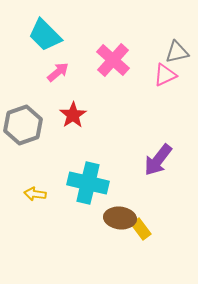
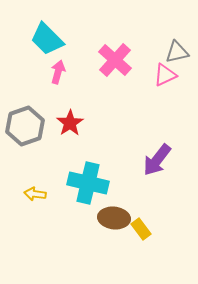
cyan trapezoid: moved 2 px right, 4 px down
pink cross: moved 2 px right
pink arrow: rotated 35 degrees counterclockwise
red star: moved 3 px left, 8 px down
gray hexagon: moved 2 px right, 1 px down
purple arrow: moved 1 px left
brown ellipse: moved 6 px left
